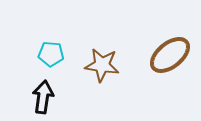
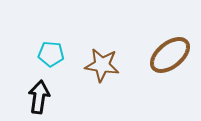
black arrow: moved 4 px left
